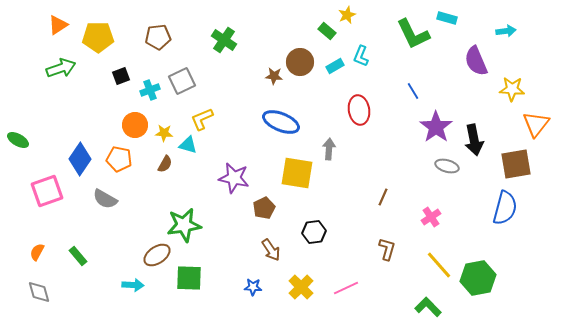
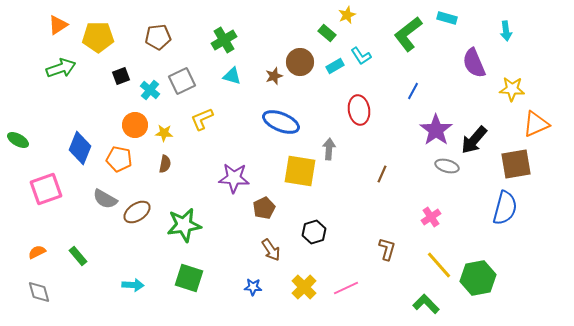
green rectangle at (327, 31): moved 2 px down
cyan arrow at (506, 31): rotated 90 degrees clockwise
green L-shape at (413, 34): moved 5 px left; rotated 78 degrees clockwise
green cross at (224, 40): rotated 25 degrees clockwise
cyan L-shape at (361, 56): rotated 55 degrees counterclockwise
purple semicircle at (476, 61): moved 2 px left, 2 px down
brown star at (274, 76): rotated 24 degrees counterclockwise
cyan cross at (150, 90): rotated 30 degrees counterclockwise
blue line at (413, 91): rotated 60 degrees clockwise
orange triangle at (536, 124): rotated 28 degrees clockwise
purple star at (436, 127): moved 3 px down
black arrow at (474, 140): rotated 52 degrees clockwise
cyan triangle at (188, 145): moved 44 px right, 69 px up
blue diamond at (80, 159): moved 11 px up; rotated 12 degrees counterclockwise
brown semicircle at (165, 164): rotated 18 degrees counterclockwise
yellow square at (297, 173): moved 3 px right, 2 px up
purple star at (234, 178): rotated 8 degrees counterclockwise
pink square at (47, 191): moved 1 px left, 2 px up
brown line at (383, 197): moved 1 px left, 23 px up
black hexagon at (314, 232): rotated 10 degrees counterclockwise
orange semicircle at (37, 252): rotated 36 degrees clockwise
brown ellipse at (157, 255): moved 20 px left, 43 px up
green square at (189, 278): rotated 16 degrees clockwise
yellow cross at (301, 287): moved 3 px right
green L-shape at (428, 307): moved 2 px left, 3 px up
